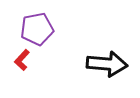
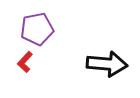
red L-shape: moved 3 px right, 2 px down
